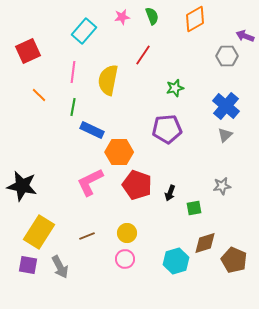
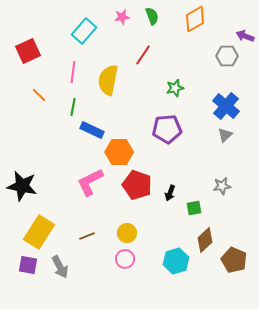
brown diamond: moved 3 px up; rotated 25 degrees counterclockwise
